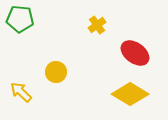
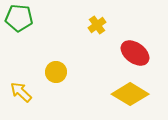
green pentagon: moved 1 px left, 1 px up
